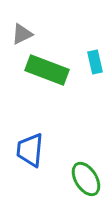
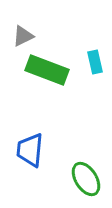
gray triangle: moved 1 px right, 2 px down
